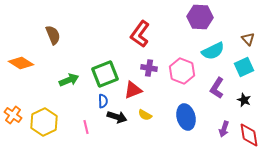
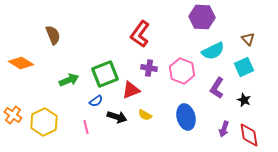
purple hexagon: moved 2 px right
red triangle: moved 2 px left
blue semicircle: moved 7 px left; rotated 56 degrees clockwise
